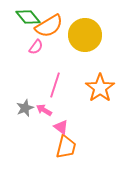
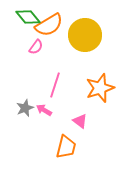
orange semicircle: moved 1 px up
orange star: rotated 16 degrees clockwise
pink triangle: moved 19 px right, 6 px up
